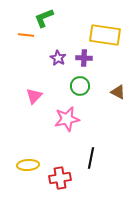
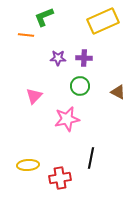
green L-shape: moved 1 px up
yellow rectangle: moved 2 px left, 14 px up; rotated 32 degrees counterclockwise
purple star: rotated 28 degrees counterclockwise
